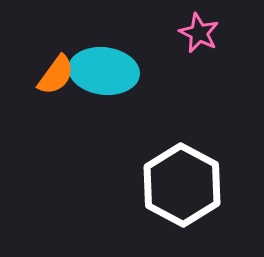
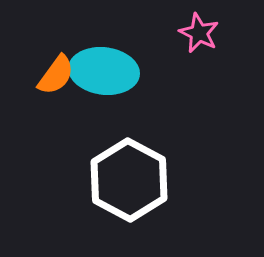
white hexagon: moved 53 px left, 5 px up
